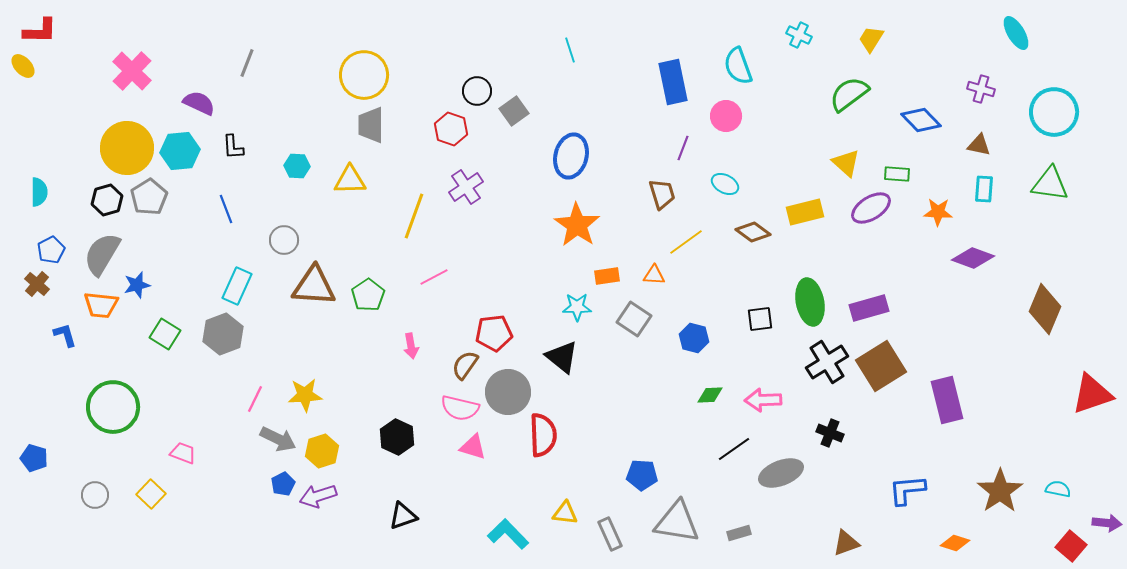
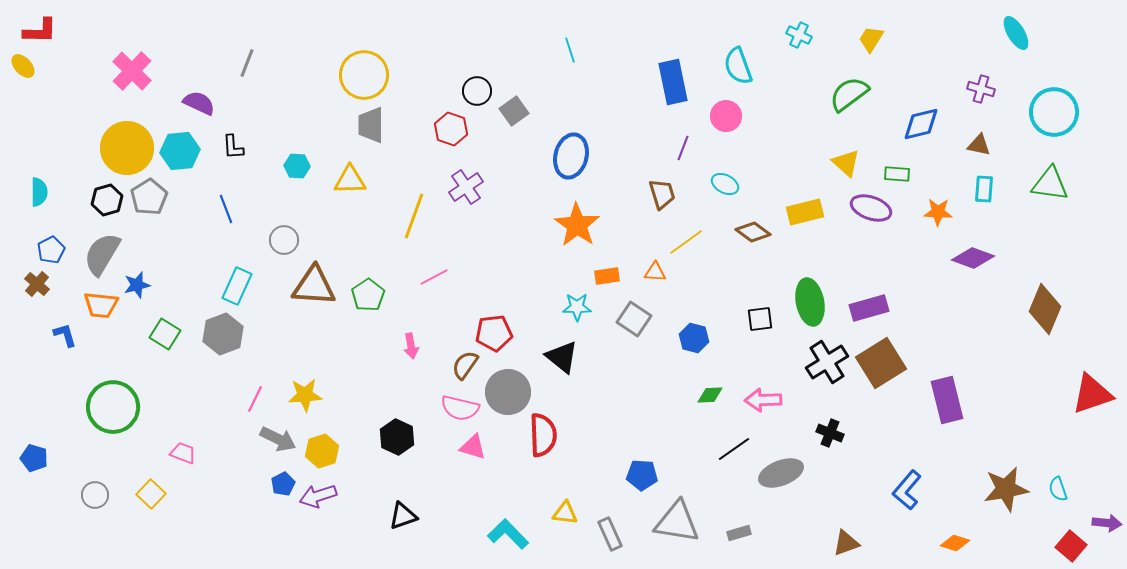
blue diamond at (921, 120): moved 4 px down; rotated 60 degrees counterclockwise
purple ellipse at (871, 208): rotated 51 degrees clockwise
orange triangle at (654, 275): moved 1 px right, 3 px up
brown square at (881, 366): moved 3 px up
cyan semicircle at (1058, 489): rotated 120 degrees counterclockwise
blue L-shape at (907, 490): rotated 45 degrees counterclockwise
brown star at (1000, 491): moved 6 px right, 2 px up; rotated 24 degrees clockwise
